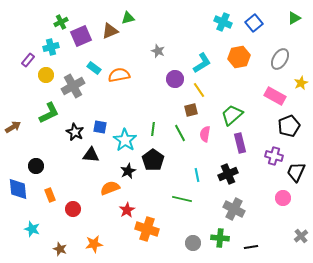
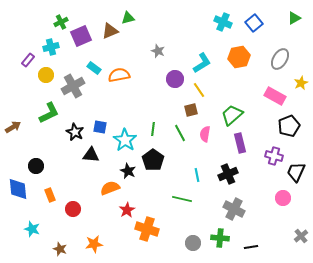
black star at (128, 171): rotated 21 degrees counterclockwise
